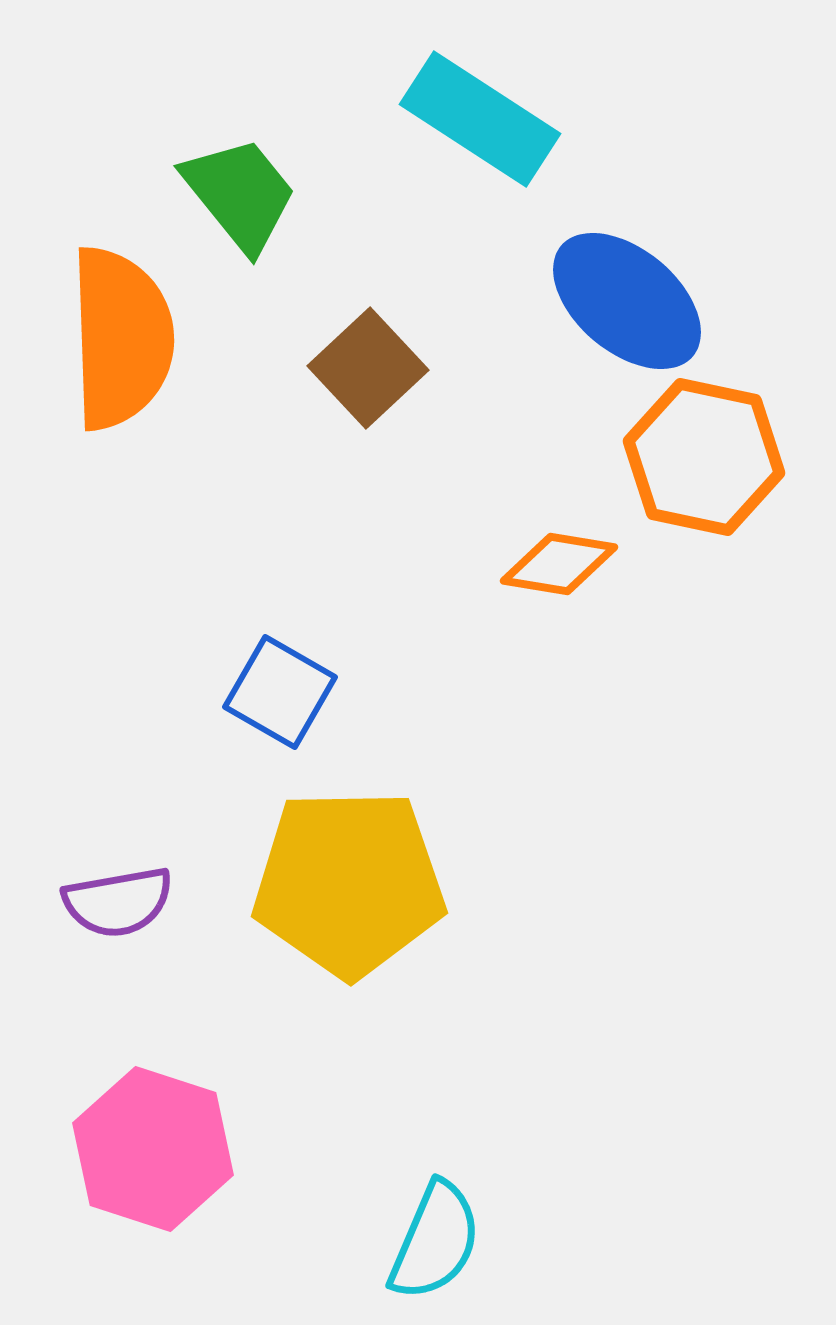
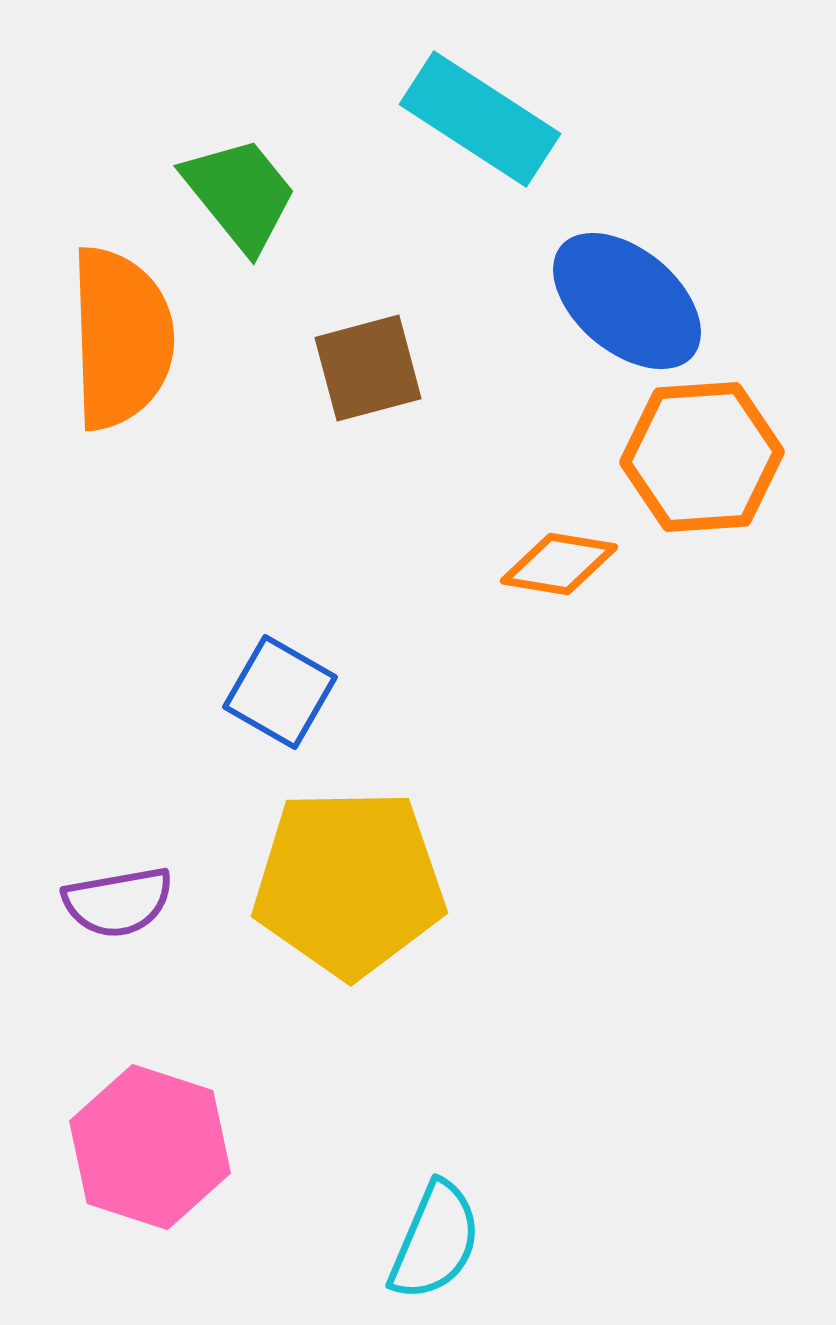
brown square: rotated 28 degrees clockwise
orange hexagon: moved 2 px left; rotated 16 degrees counterclockwise
pink hexagon: moved 3 px left, 2 px up
